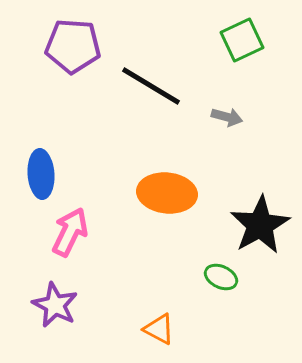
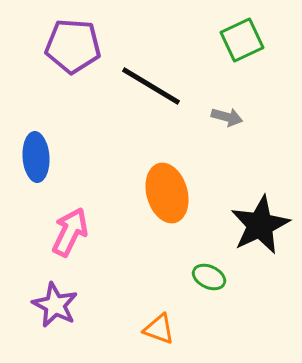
blue ellipse: moved 5 px left, 17 px up
orange ellipse: rotated 68 degrees clockwise
black star: rotated 4 degrees clockwise
green ellipse: moved 12 px left
orange triangle: rotated 8 degrees counterclockwise
